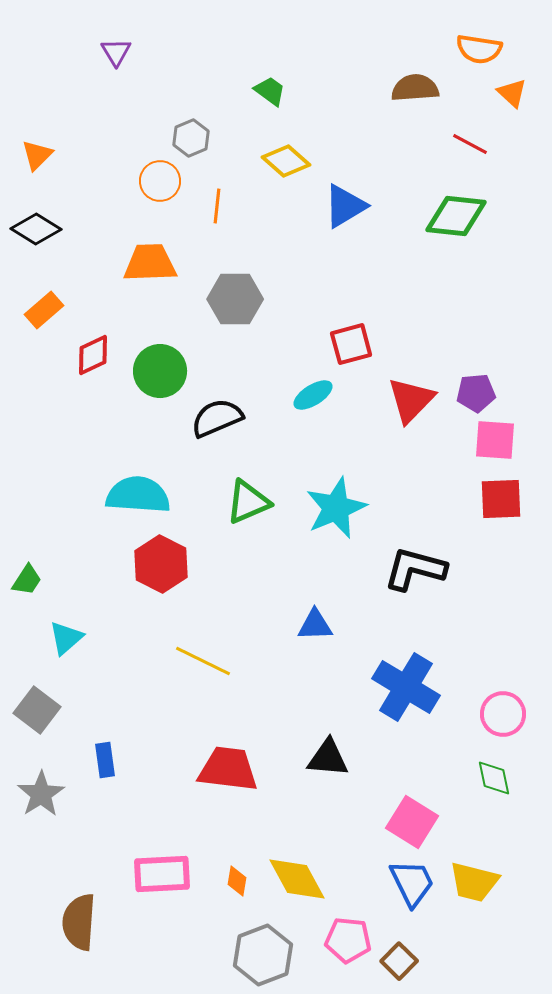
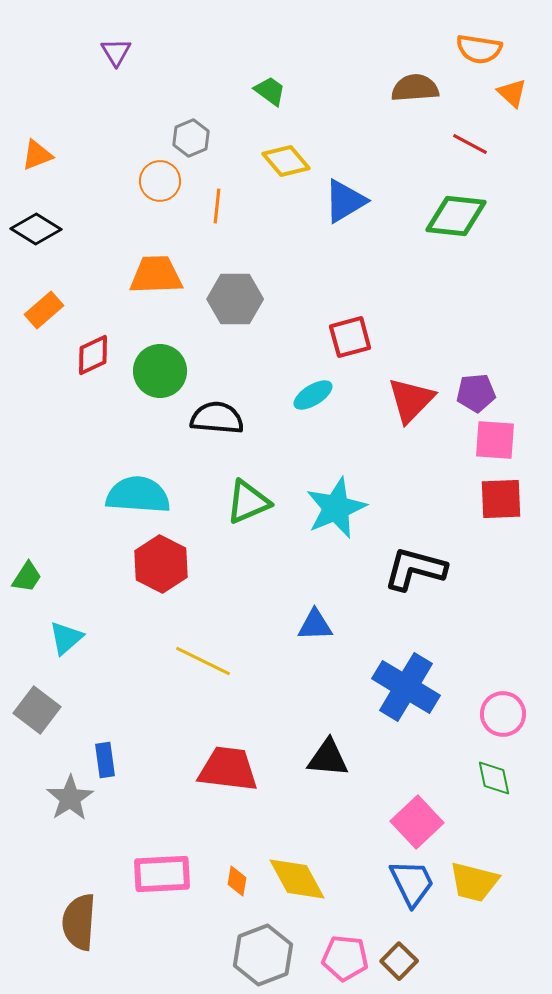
orange triangle at (37, 155): rotated 24 degrees clockwise
yellow diamond at (286, 161): rotated 9 degrees clockwise
blue triangle at (345, 206): moved 5 px up
orange trapezoid at (150, 263): moved 6 px right, 12 px down
red square at (351, 344): moved 1 px left, 7 px up
black semicircle at (217, 418): rotated 28 degrees clockwise
green trapezoid at (27, 580): moved 3 px up
gray star at (41, 794): moved 29 px right, 4 px down
pink square at (412, 822): moved 5 px right; rotated 15 degrees clockwise
pink pentagon at (348, 940): moved 3 px left, 18 px down
